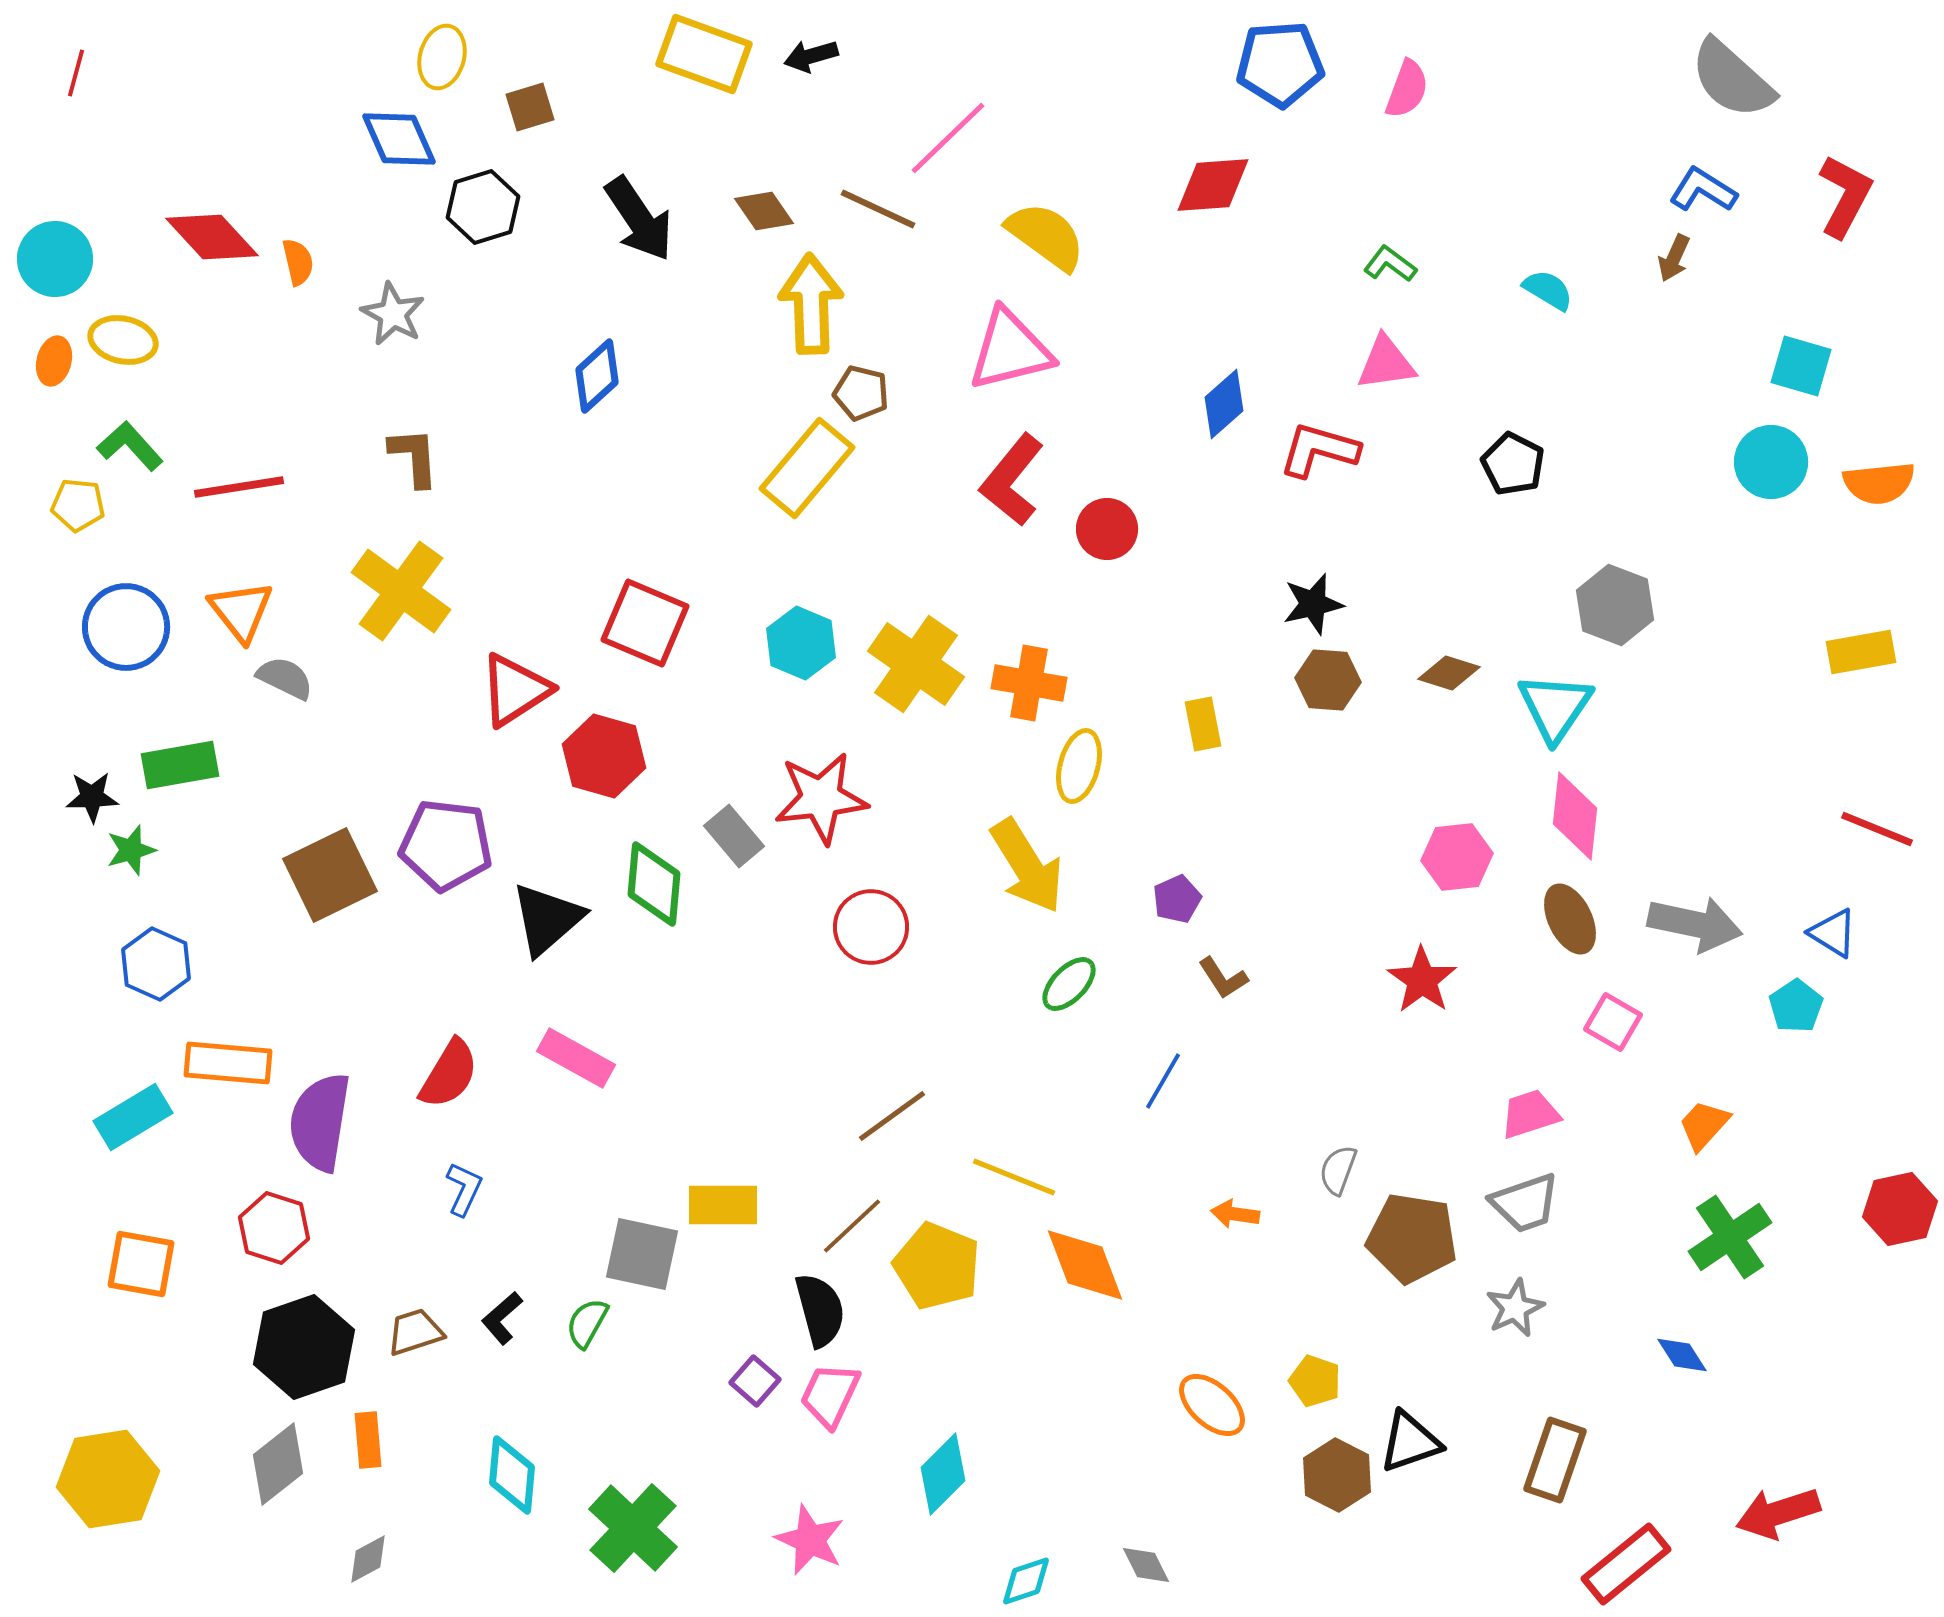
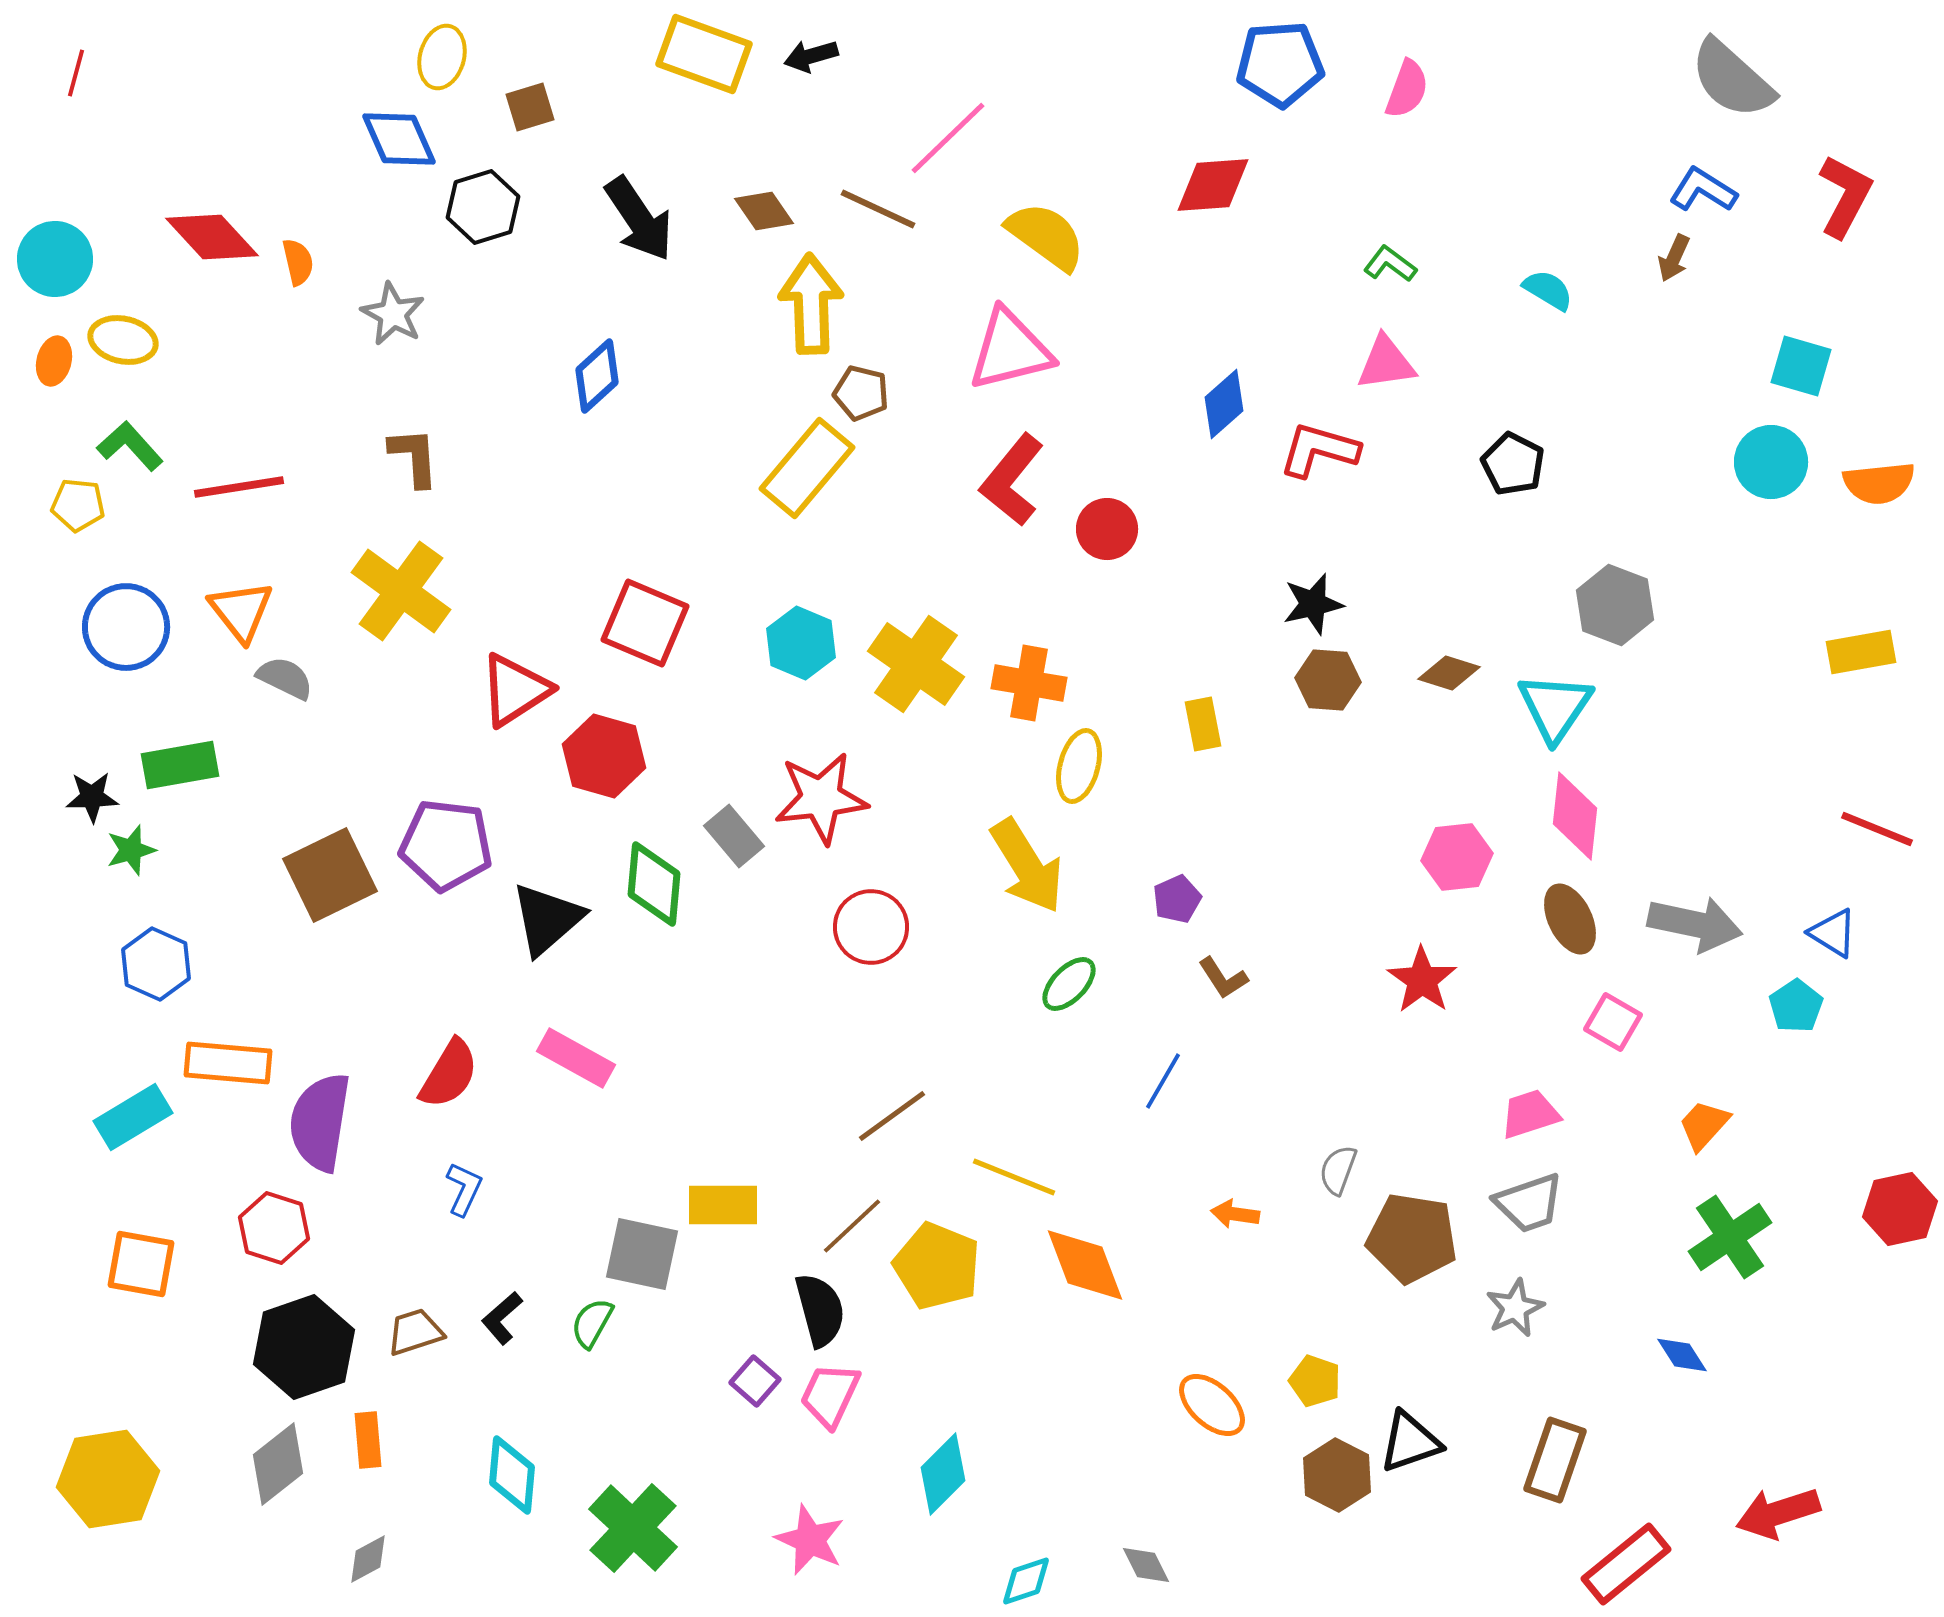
gray trapezoid at (1525, 1203): moved 4 px right
green semicircle at (587, 1323): moved 5 px right
